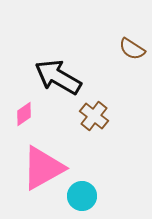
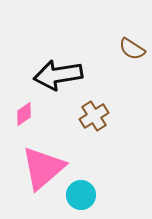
black arrow: moved 2 px up; rotated 39 degrees counterclockwise
brown cross: rotated 20 degrees clockwise
pink triangle: rotated 12 degrees counterclockwise
cyan circle: moved 1 px left, 1 px up
